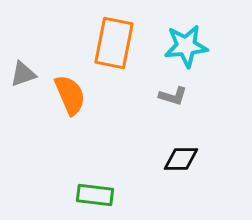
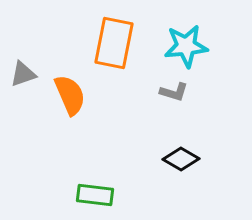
gray L-shape: moved 1 px right, 4 px up
black diamond: rotated 30 degrees clockwise
